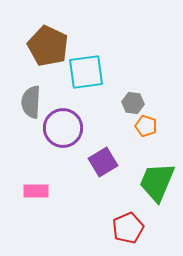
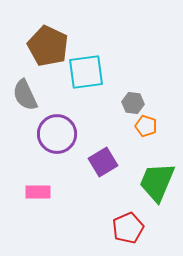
gray semicircle: moved 6 px left, 7 px up; rotated 28 degrees counterclockwise
purple circle: moved 6 px left, 6 px down
pink rectangle: moved 2 px right, 1 px down
